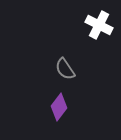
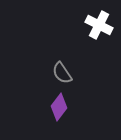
gray semicircle: moved 3 px left, 4 px down
